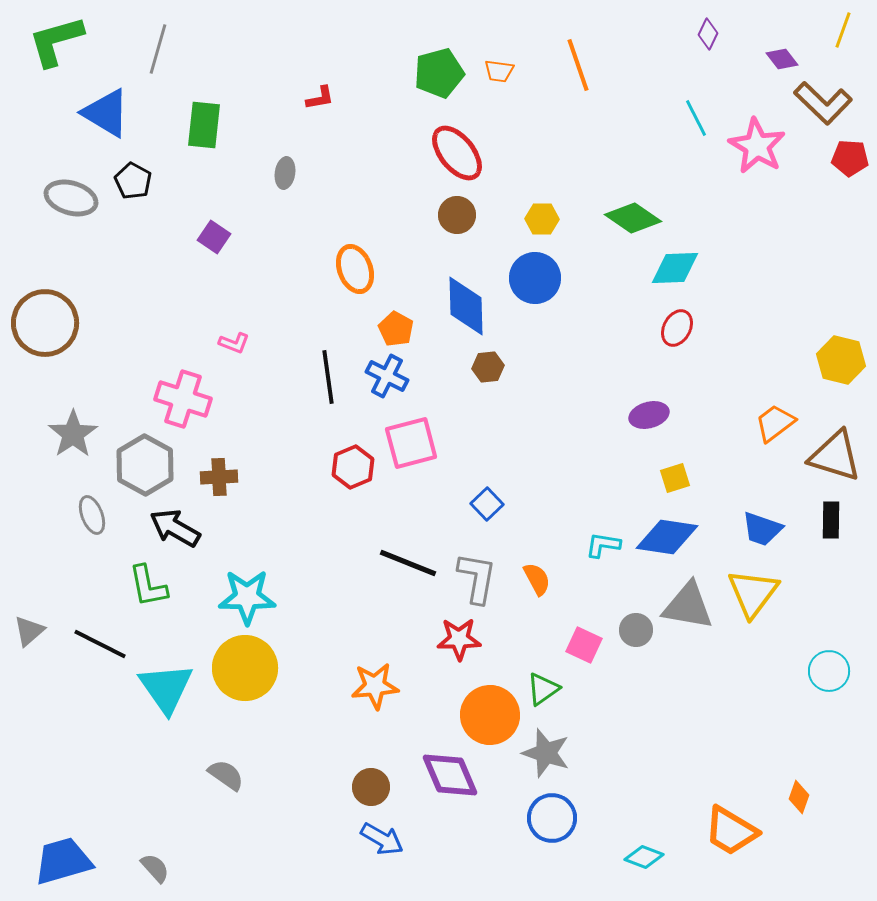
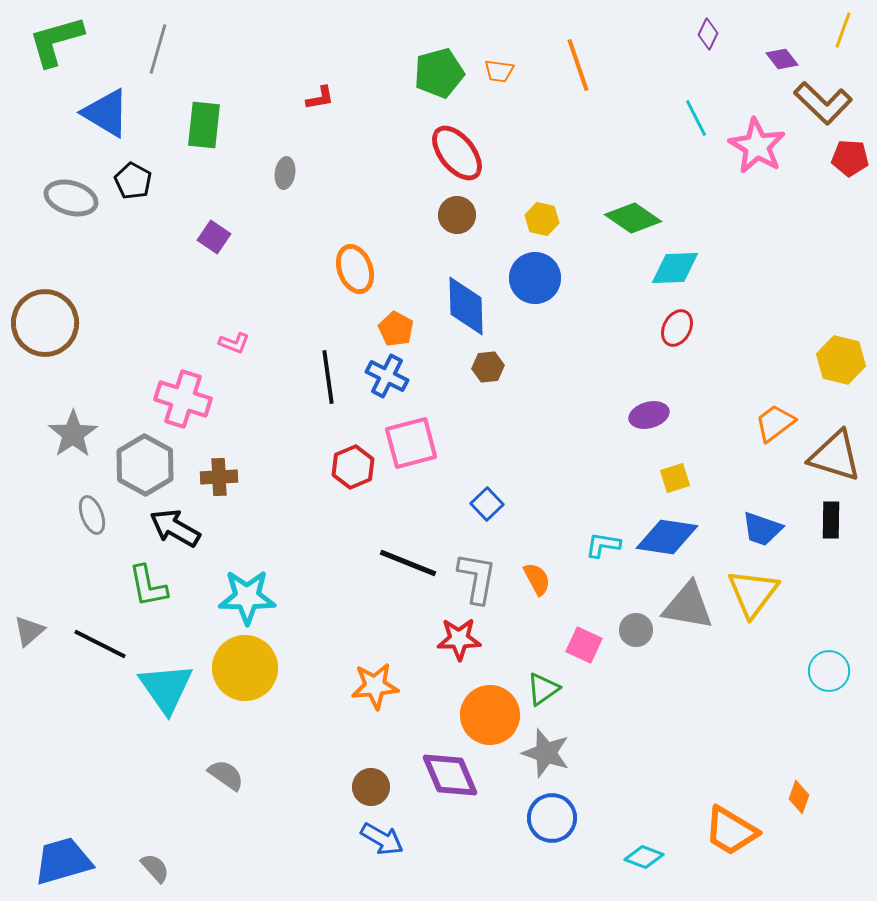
yellow hexagon at (542, 219): rotated 12 degrees clockwise
